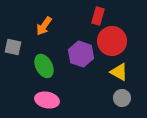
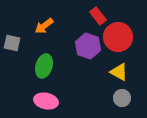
red rectangle: rotated 54 degrees counterclockwise
orange arrow: rotated 18 degrees clockwise
red circle: moved 6 px right, 4 px up
gray square: moved 1 px left, 4 px up
purple hexagon: moved 7 px right, 8 px up
green ellipse: rotated 45 degrees clockwise
pink ellipse: moved 1 px left, 1 px down
